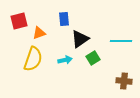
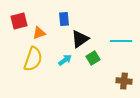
cyan arrow: rotated 24 degrees counterclockwise
